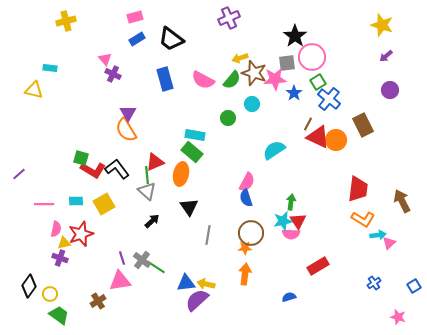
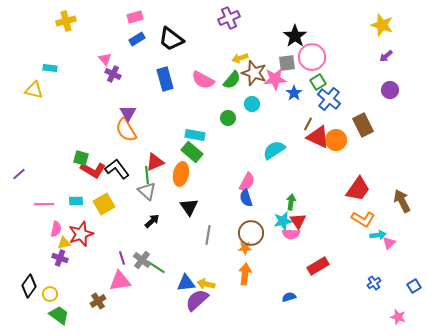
red trapezoid at (358, 189): rotated 28 degrees clockwise
